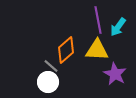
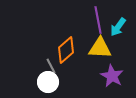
yellow triangle: moved 3 px right, 2 px up
gray line: rotated 21 degrees clockwise
purple star: moved 3 px left, 2 px down
